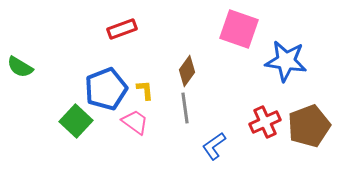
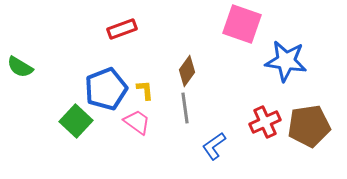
pink square: moved 3 px right, 5 px up
pink trapezoid: moved 2 px right
brown pentagon: rotated 12 degrees clockwise
